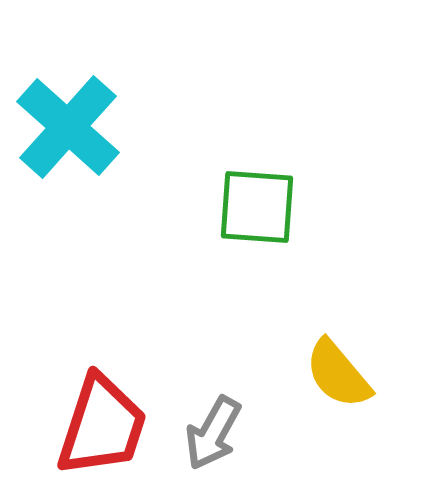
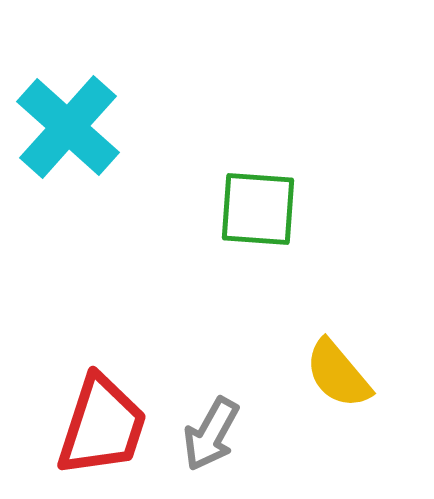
green square: moved 1 px right, 2 px down
gray arrow: moved 2 px left, 1 px down
